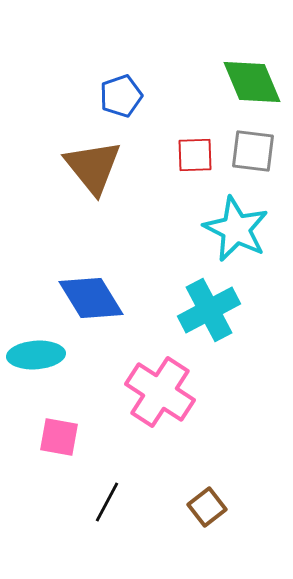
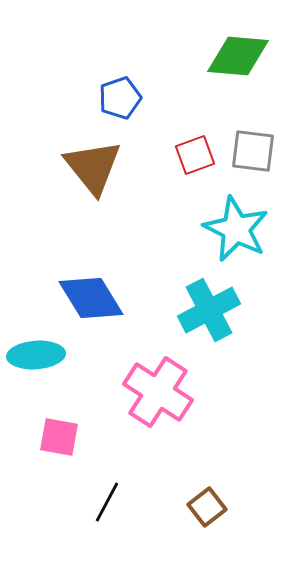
green diamond: moved 14 px left, 26 px up; rotated 62 degrees counterclockwise
blue pentagon: moved 1 px left, 2 px down
red square: rotated 18 degrees counterclockwise
pink cross: moved 2 px left
